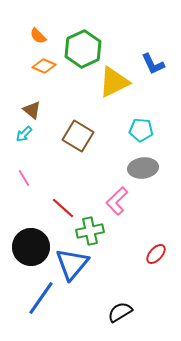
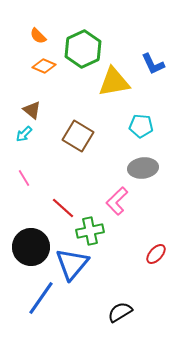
yellow triangle: rotated 16 degrees clockwise
cyan pentagon: moved 4 px up
